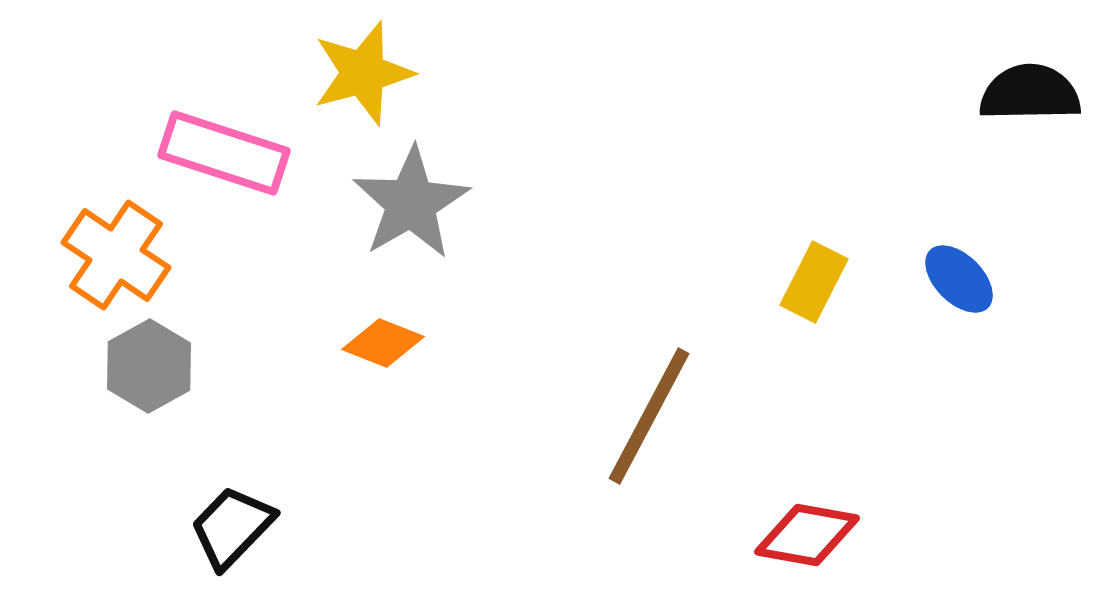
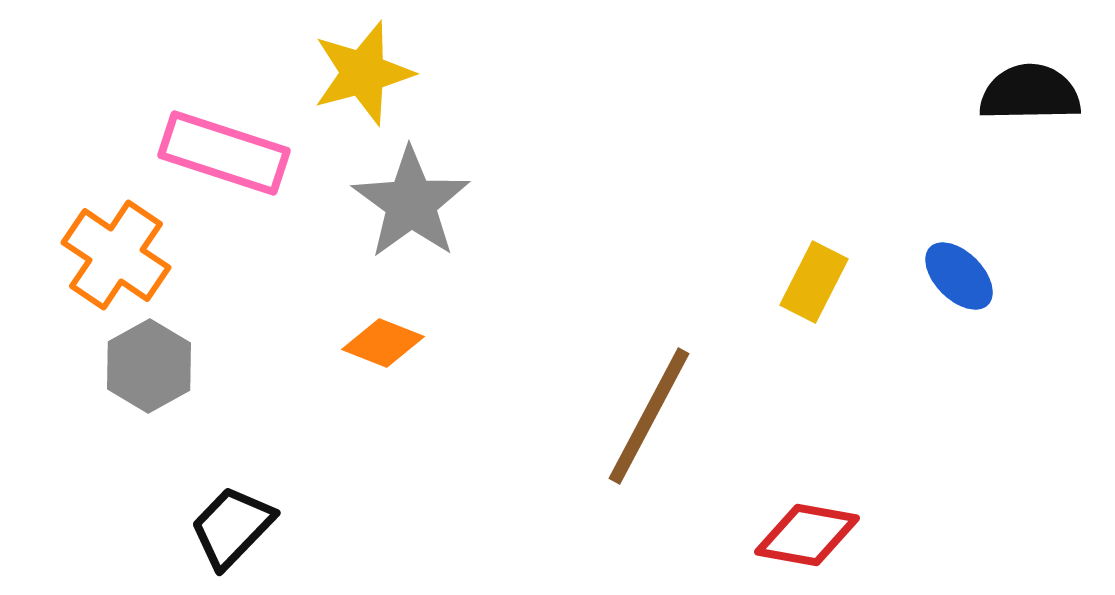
gray star: rotated 6 degrees counterclockwise
blue ellipse: moved 3 px up
